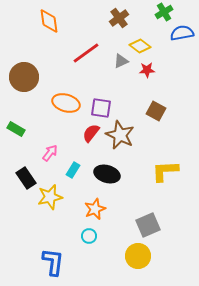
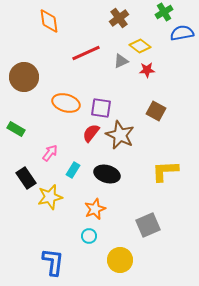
red line: rotated 12 degrees clockwise
yellow circle: moved 18 px left, 4 px down
